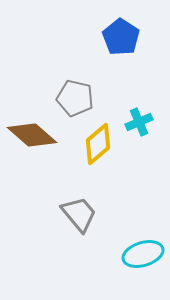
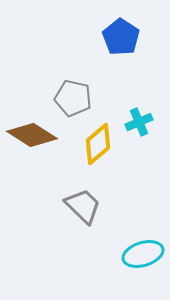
gray pentagon: moved 2 px left
brown diamond: rotated 9 degrees counterclockwise
gray trapezoid: moved 4 px right, 8 px up; rotated 6 degrees counterclockwise
